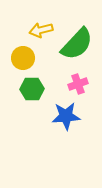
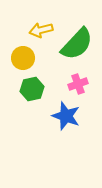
green hexagon: rotated 10 degrees counterclockwise
blue star: rotated 24 degrees clockwise
